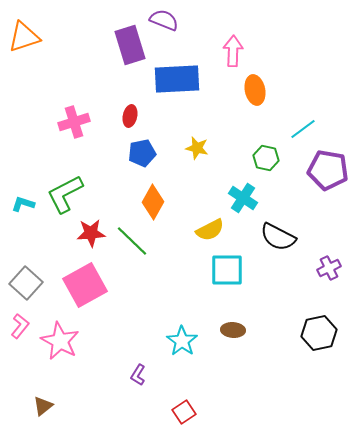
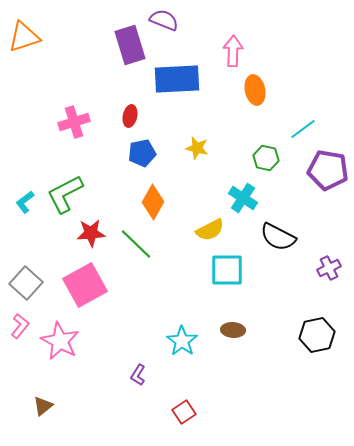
cyan L-shape: moved 2 px right, 2 px up; rotated 55 degrees counterclockwise
green line: moved 4 px right, 3 px down
black hexagon: moved 2 px left, 2 px down
